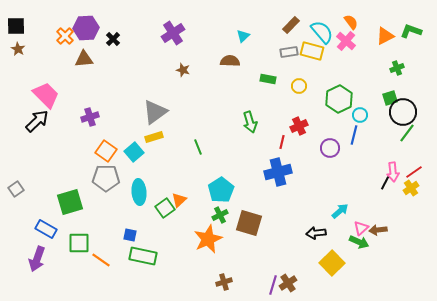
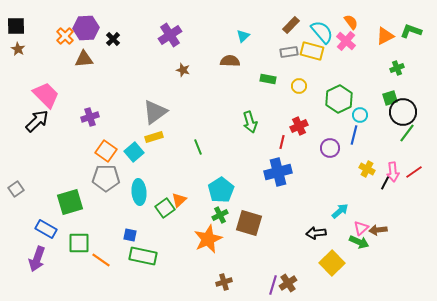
purple cross at (173, 33): moved 3 px left, 2 px down
yellow cross at (411, 188): moved 44 px left, 19 px up; rotated 28 degrees counterclockwise
